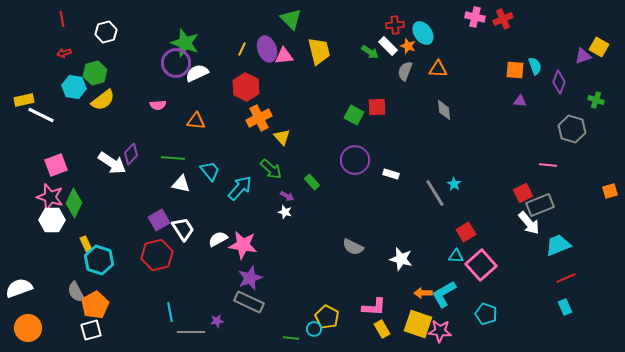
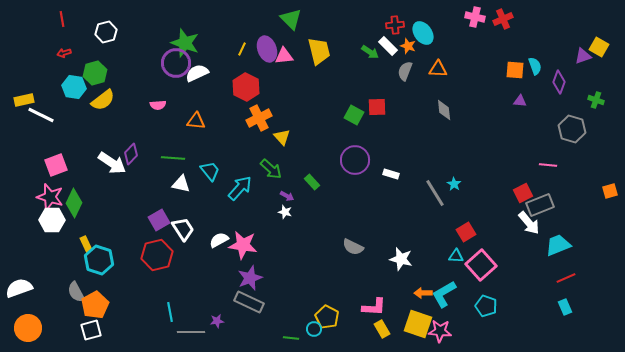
white semicircle at (218, 239): moved 1 px right, 1 px down
cyan pentagon at (486, 314): moved 8 px up
